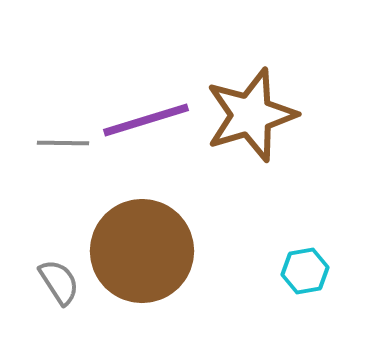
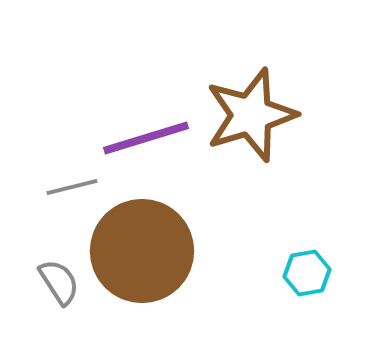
purple line: moved 18 px down
gray line: moved 9 px right, 44 px down; rotated 15 degrees counterclockwise
cyan hexagon: moved 2 px right, 2 px down
